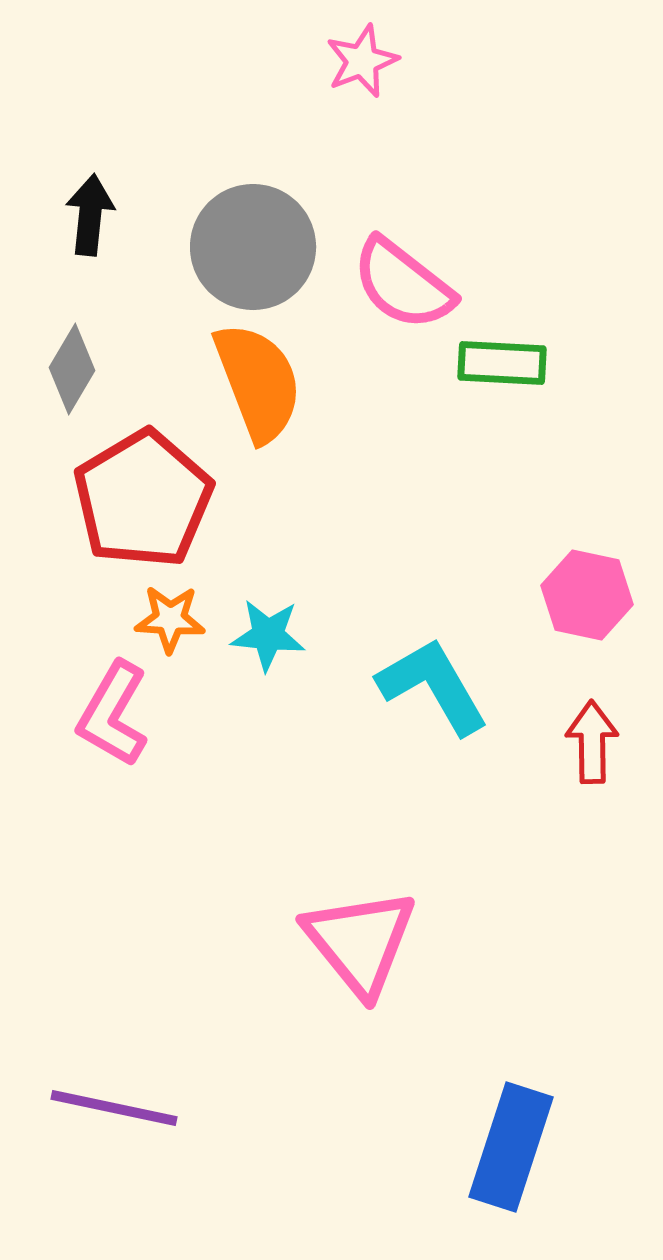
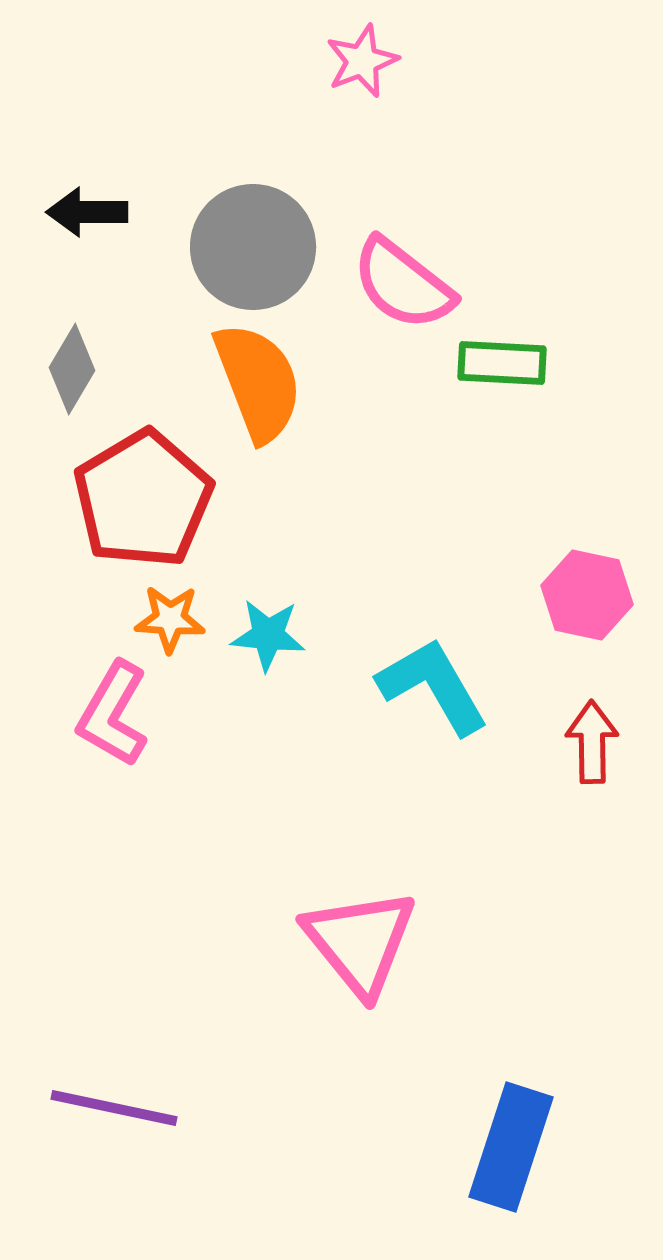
black arrow: moved 3 px left, 3 px up; rotated 96 degrees counterclockwise
